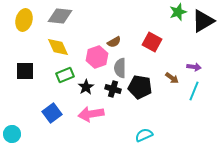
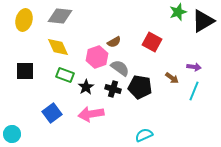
gray semicircle: rotated 126 degrees clockwise
green rectangle: rotated 42 degrees clockwise
